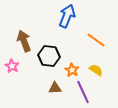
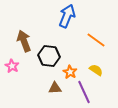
orange star: moved 2 px left, 2 px down
purple line: moved 1 px right
